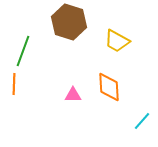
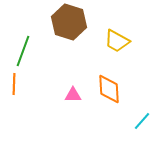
orange diamond: moved 2 px down
